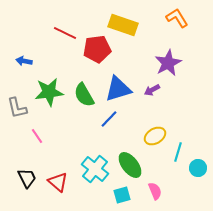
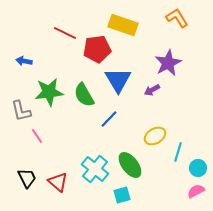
blue triangle: moved 9 px up; rotated 44 degrees counterclockwise
gray L-shape: moved 4 px right, 3 px down
pink semicircle: moved 41 px right; rotated 96 degrees counterclockwise
